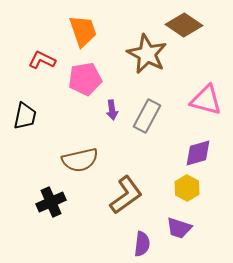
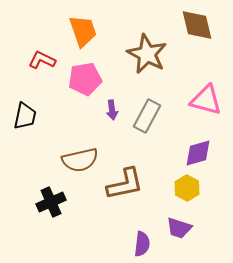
brown diamond: moved 13 px right; rotated 42 degrees clockwise
brown L-shape: moved 1 px left, 11 px up; rotated 24 degrees clockwise
